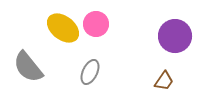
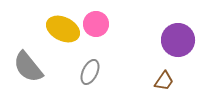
yellow ellipse: moved 1 px down; rotated 12 degrees counterclockwise
purple circle: moved 3 px right, 4 px down
